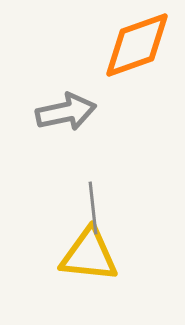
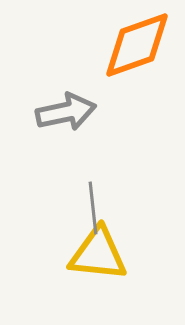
yellow triangle: moved 9 px right, 1 px up
